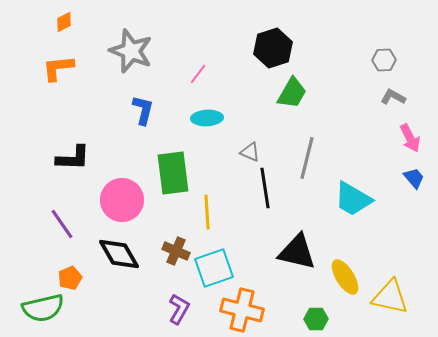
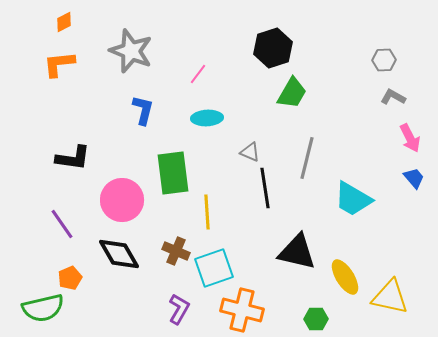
orange L-shape: moved 1 px right, 4 px up
black L-shape: rotated 6 degrees clockwise
